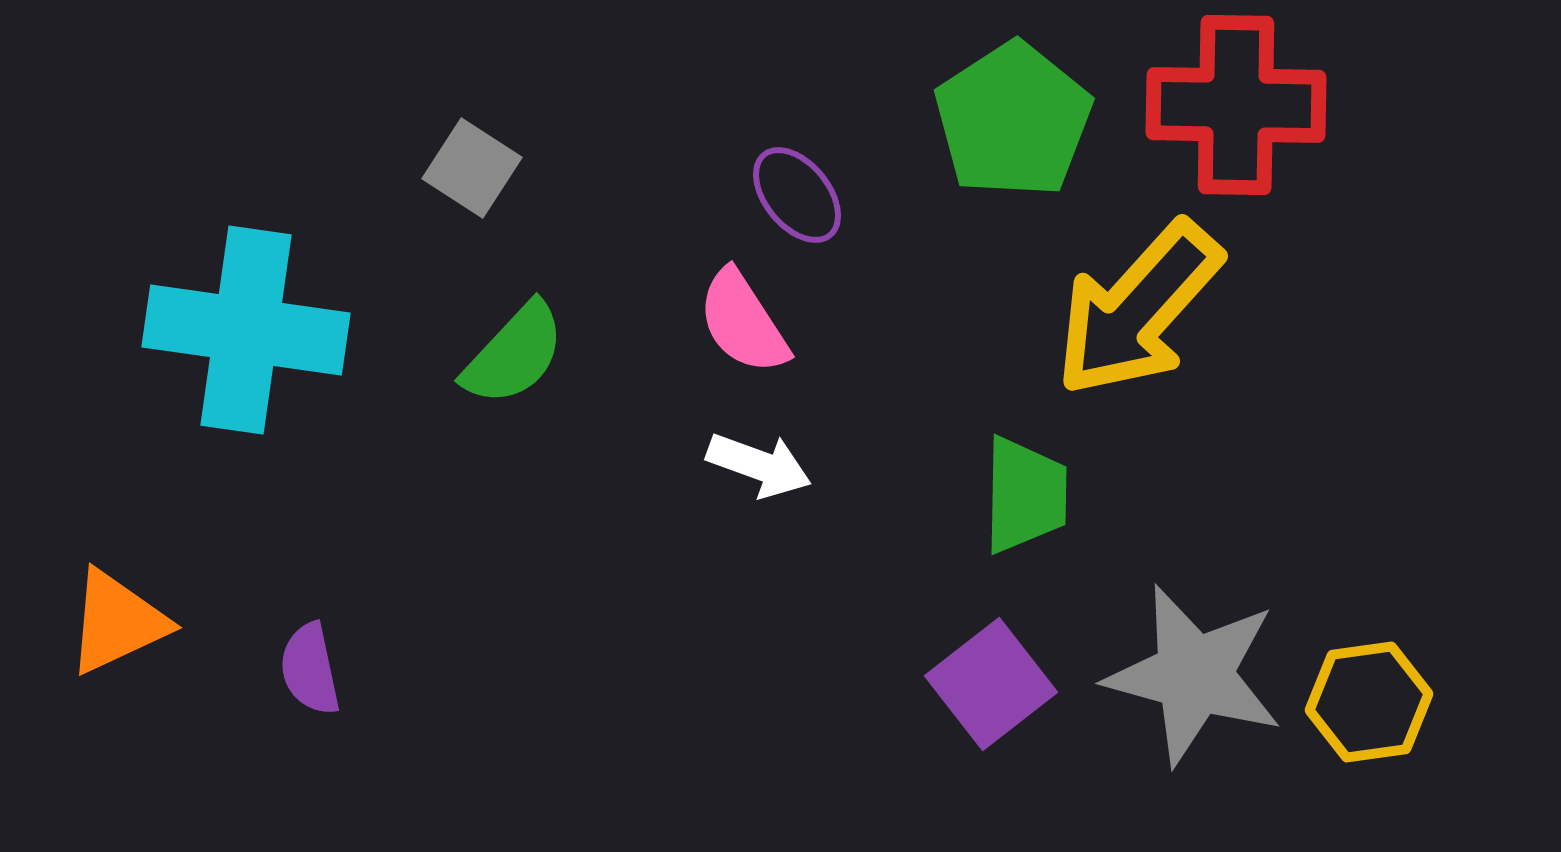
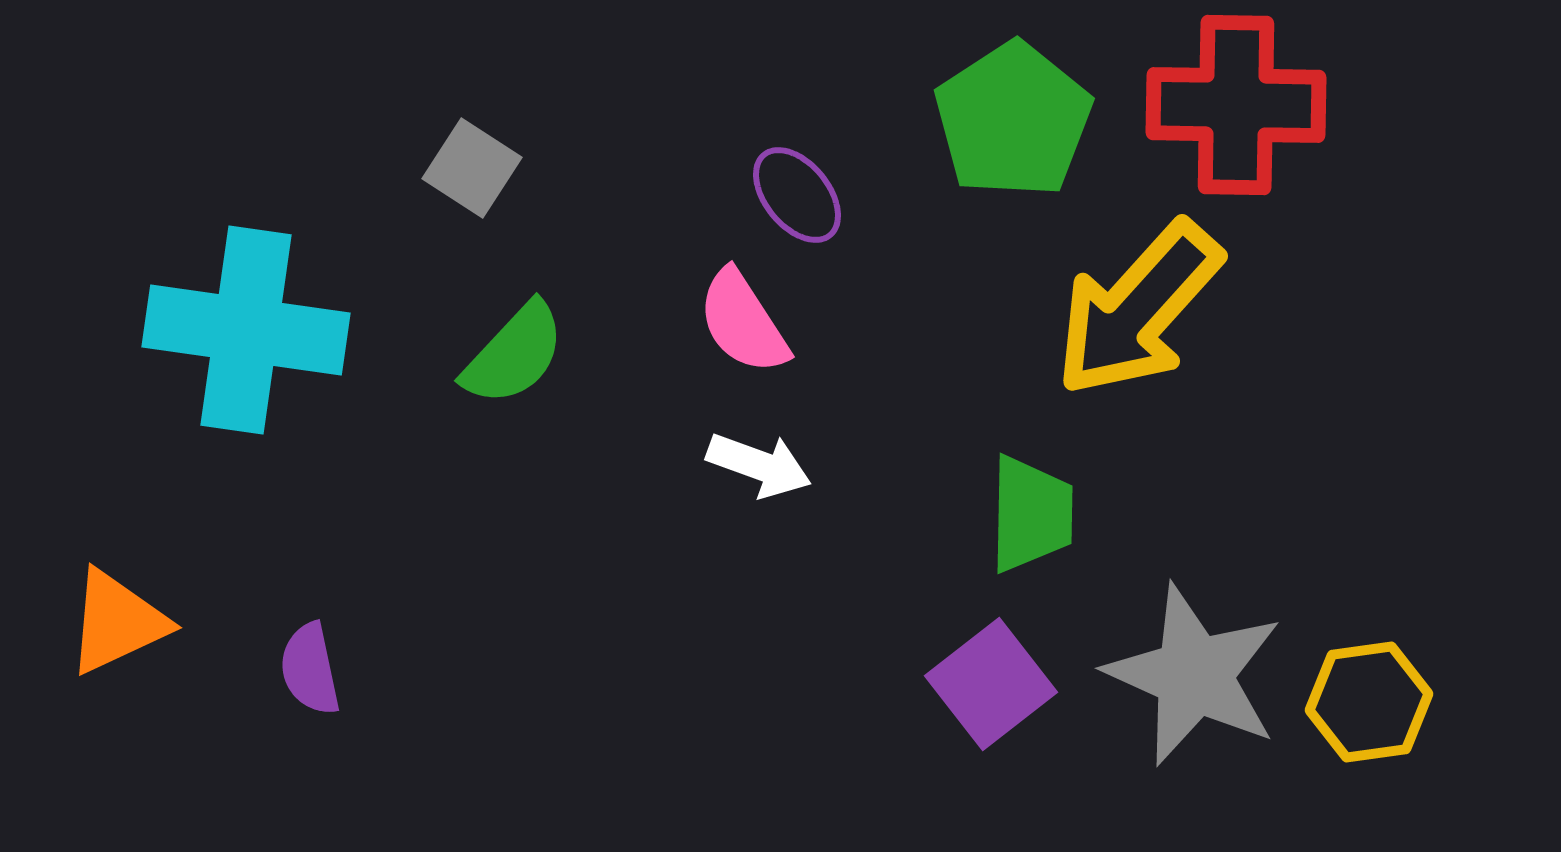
green trapezoid: moved 6 px right, 19 px down
gray star: rotated 9 degrees clockwise
